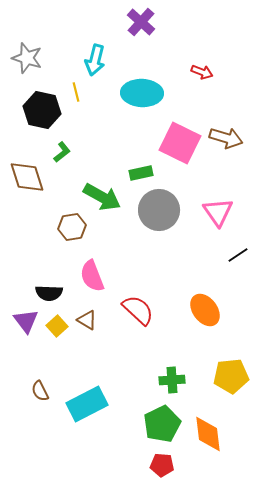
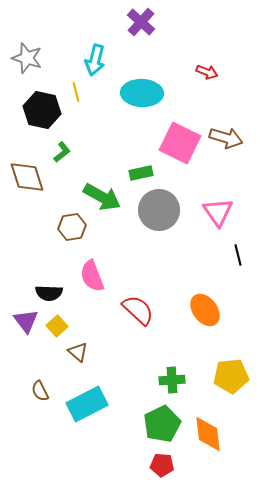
red arrow: moved 5 px right
black line: rotated 70 degrees counterclockwise
brown triangle: moved 9 px left, 32 px down; rotated 10 degrees clockwise
